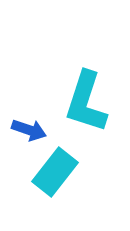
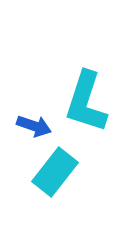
blue arrow: moved 5 px right, 4 px up
